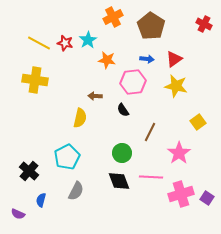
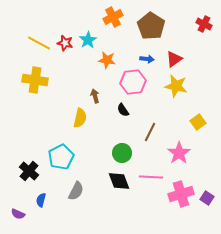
brown arrow: rotated 72 degrees clockwise
cyan pentagon: moved 6 px left
